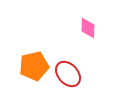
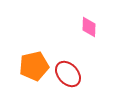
pink diamond: moved 1 px right, 1 px up
